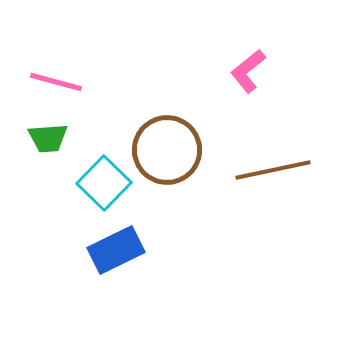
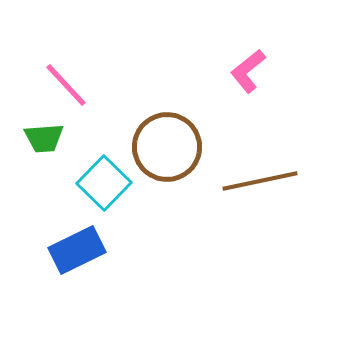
pink line: moved 10 px right, 3 px down; rotated 32 degrees clockwise
green trapezoid: moved 4 px left
brown circle: moved 3 px up
brown line: moved 13 px left, 11 px down
blue rectangle: moved 39 px left
